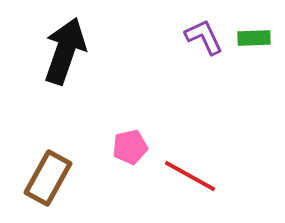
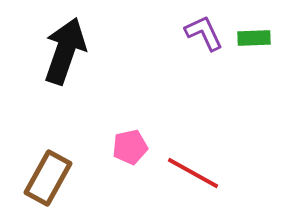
purple L-shape: moved 4 px up
red line: moved 3 px right, 3 px up
